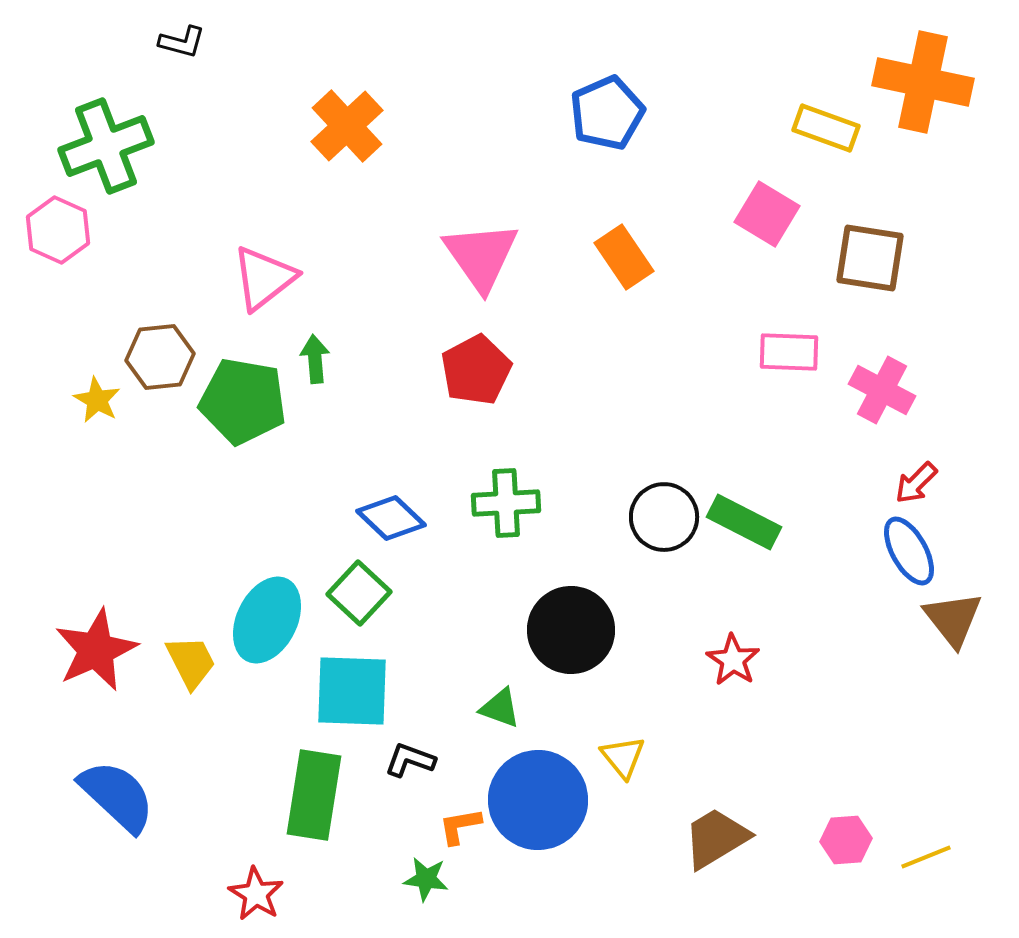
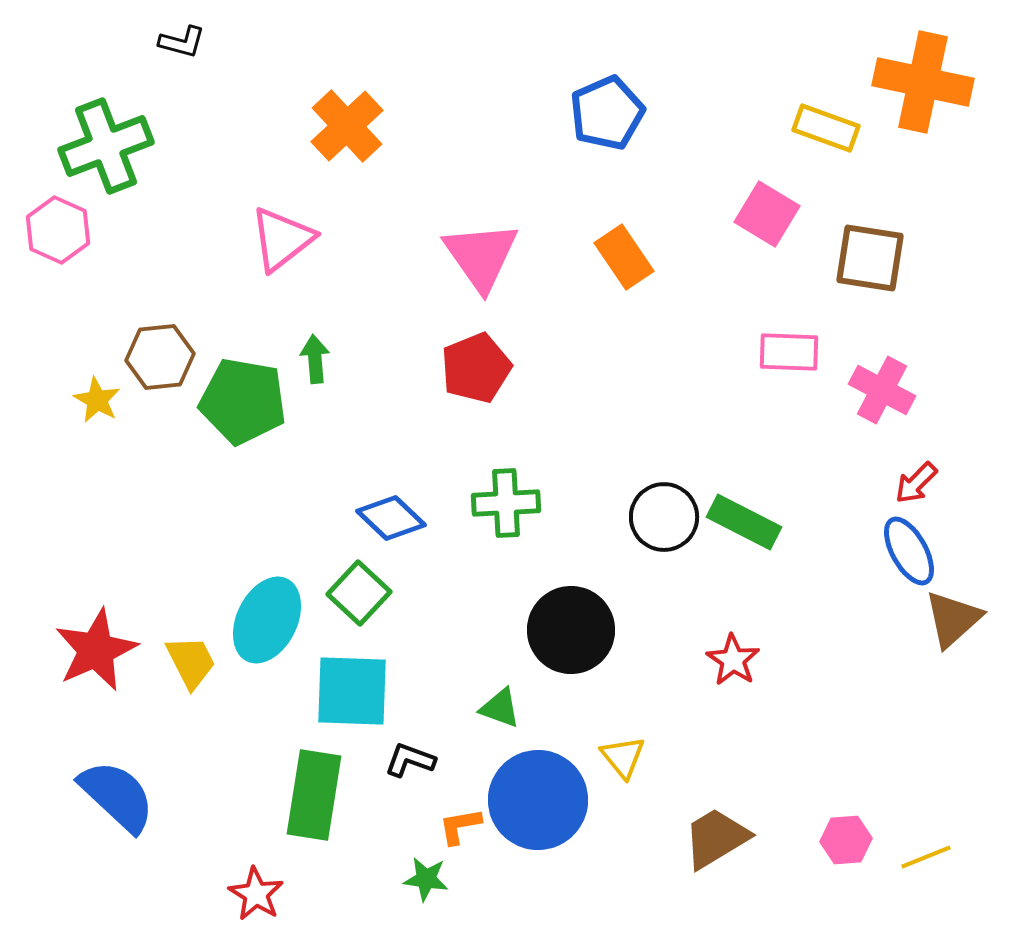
pink triangle at (264, 278): moved 18 px right, 39 px up
red pentagon at (476, 370): moved 2 px up; rotated 6 degrees clockwise
brown triangle at (953, 619): rotated 26 degrees clockwise
